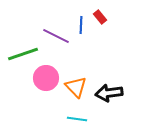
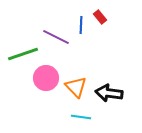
purple line: moved 1 px down
black arrow: rotated 16 degrees clockwise
cyan line: moved 4 px right, 2 px up
